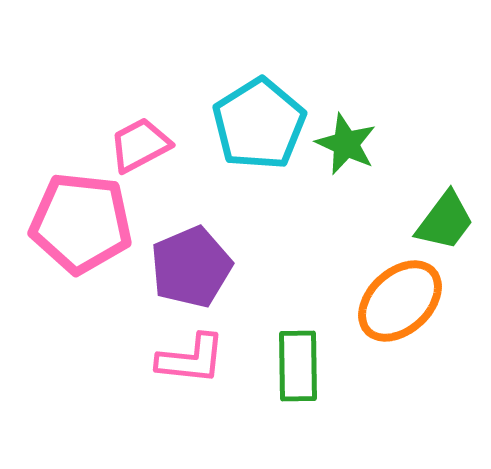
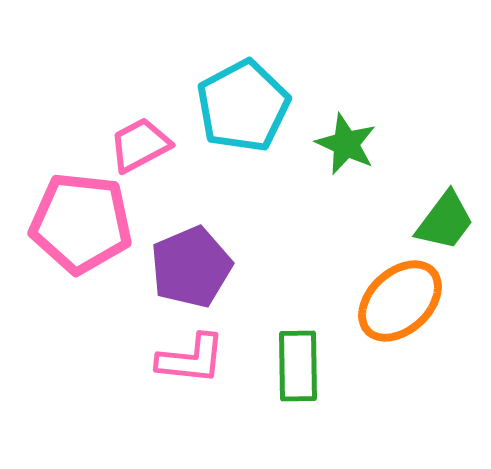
cyan pentagon: moved 16 px left, 18 px up; rotated 4 degrees clockwise
